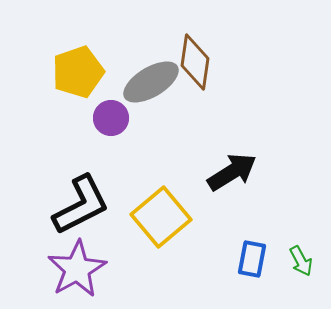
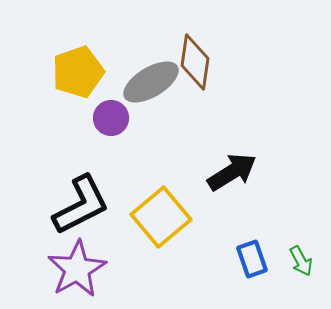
blue rectangle: rotated 30 degrees counterclockwise
